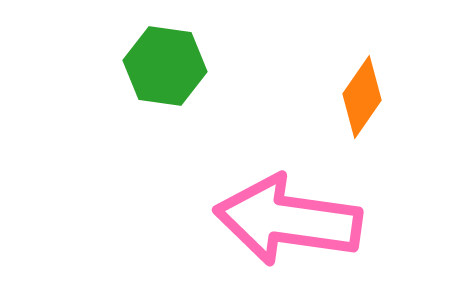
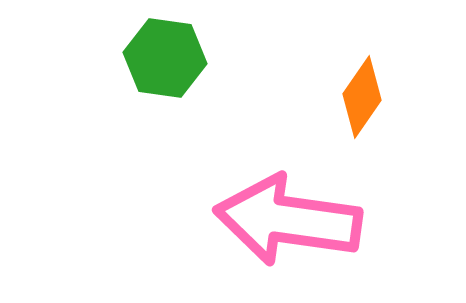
green hexagon: moved 8 px up
